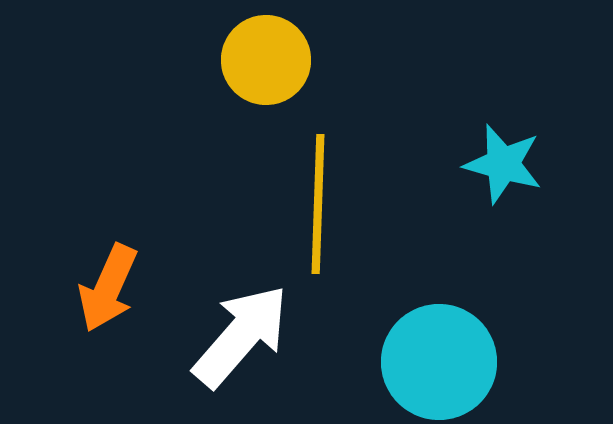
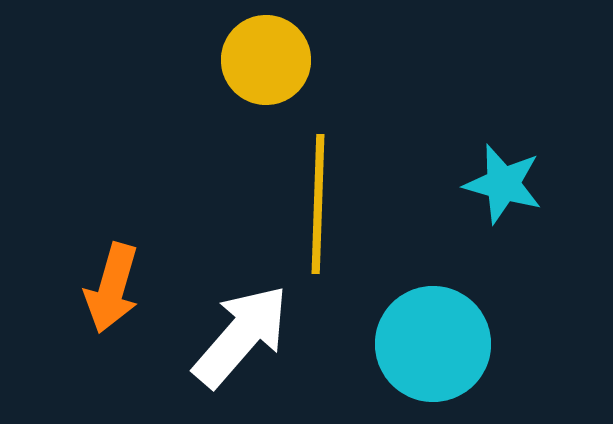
cyan star: moved 20 px down
orange arrow: moved 4 px right; rotated 8 degrees counterclockwise
cyan circle: moved 6 px left, 18 px up
